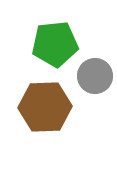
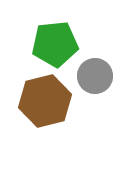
brown hexagon: moved 6 px up; rotated 12 degrees counterclockwise
